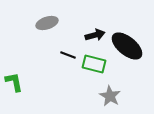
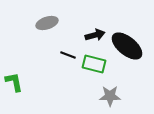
gray star: rotated 30 degrees counterclockwise
